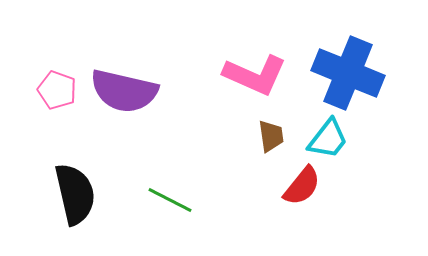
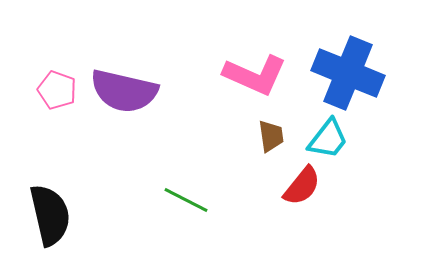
black semicircle: moved 25 px left, 21 px down
green line: moved 16 px right
